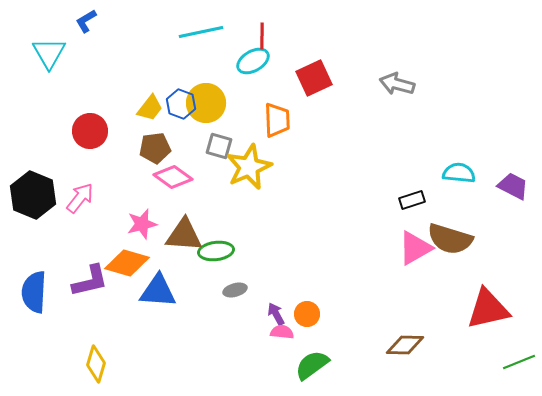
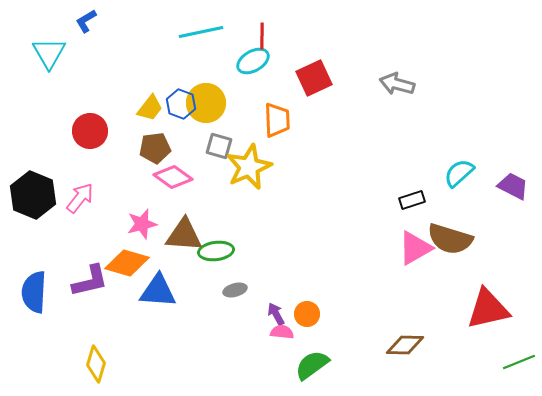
cyan semicircle: rotated 48 degrees counterclockwise
